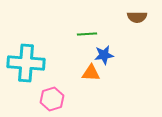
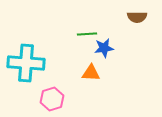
blue star: moved 7 px up
